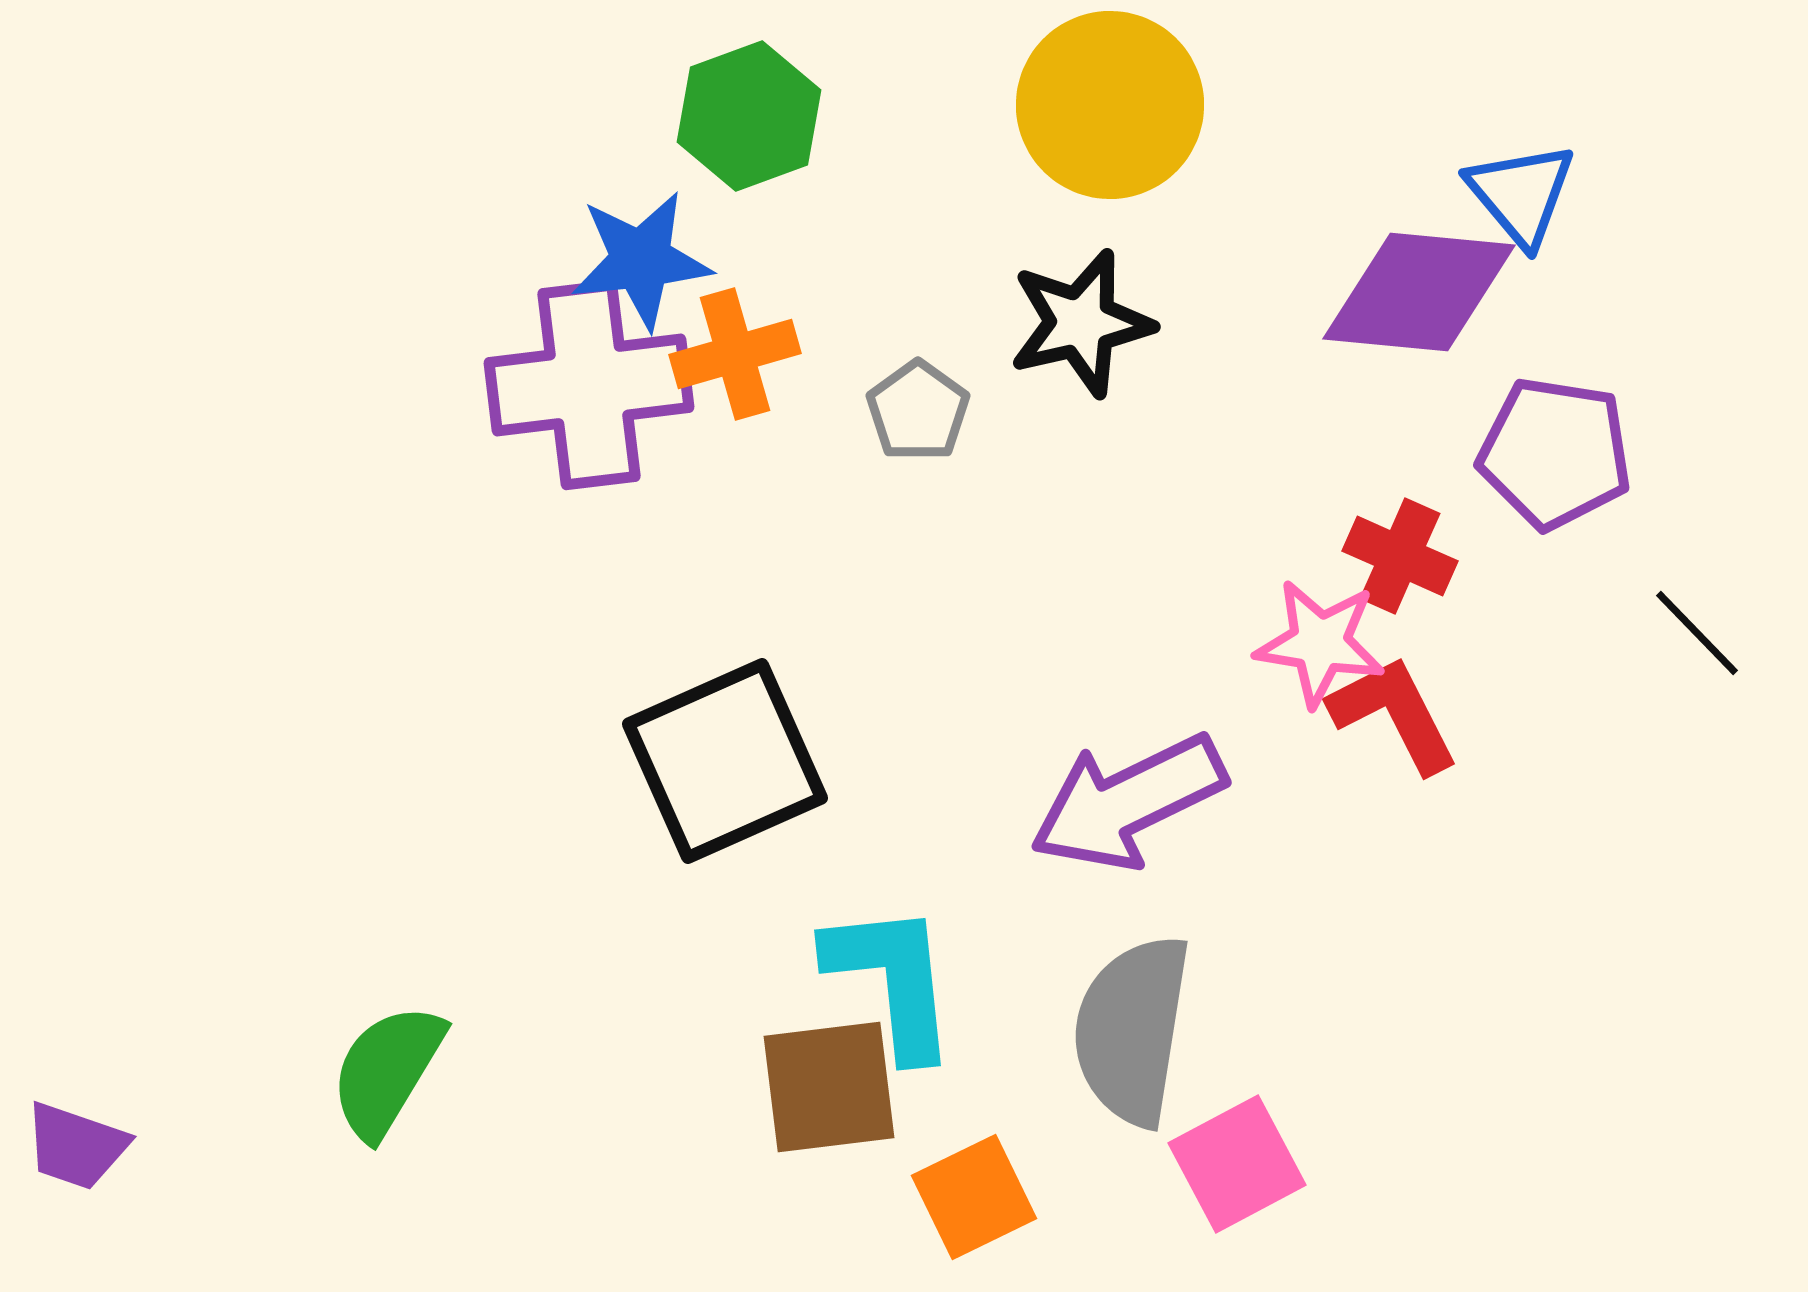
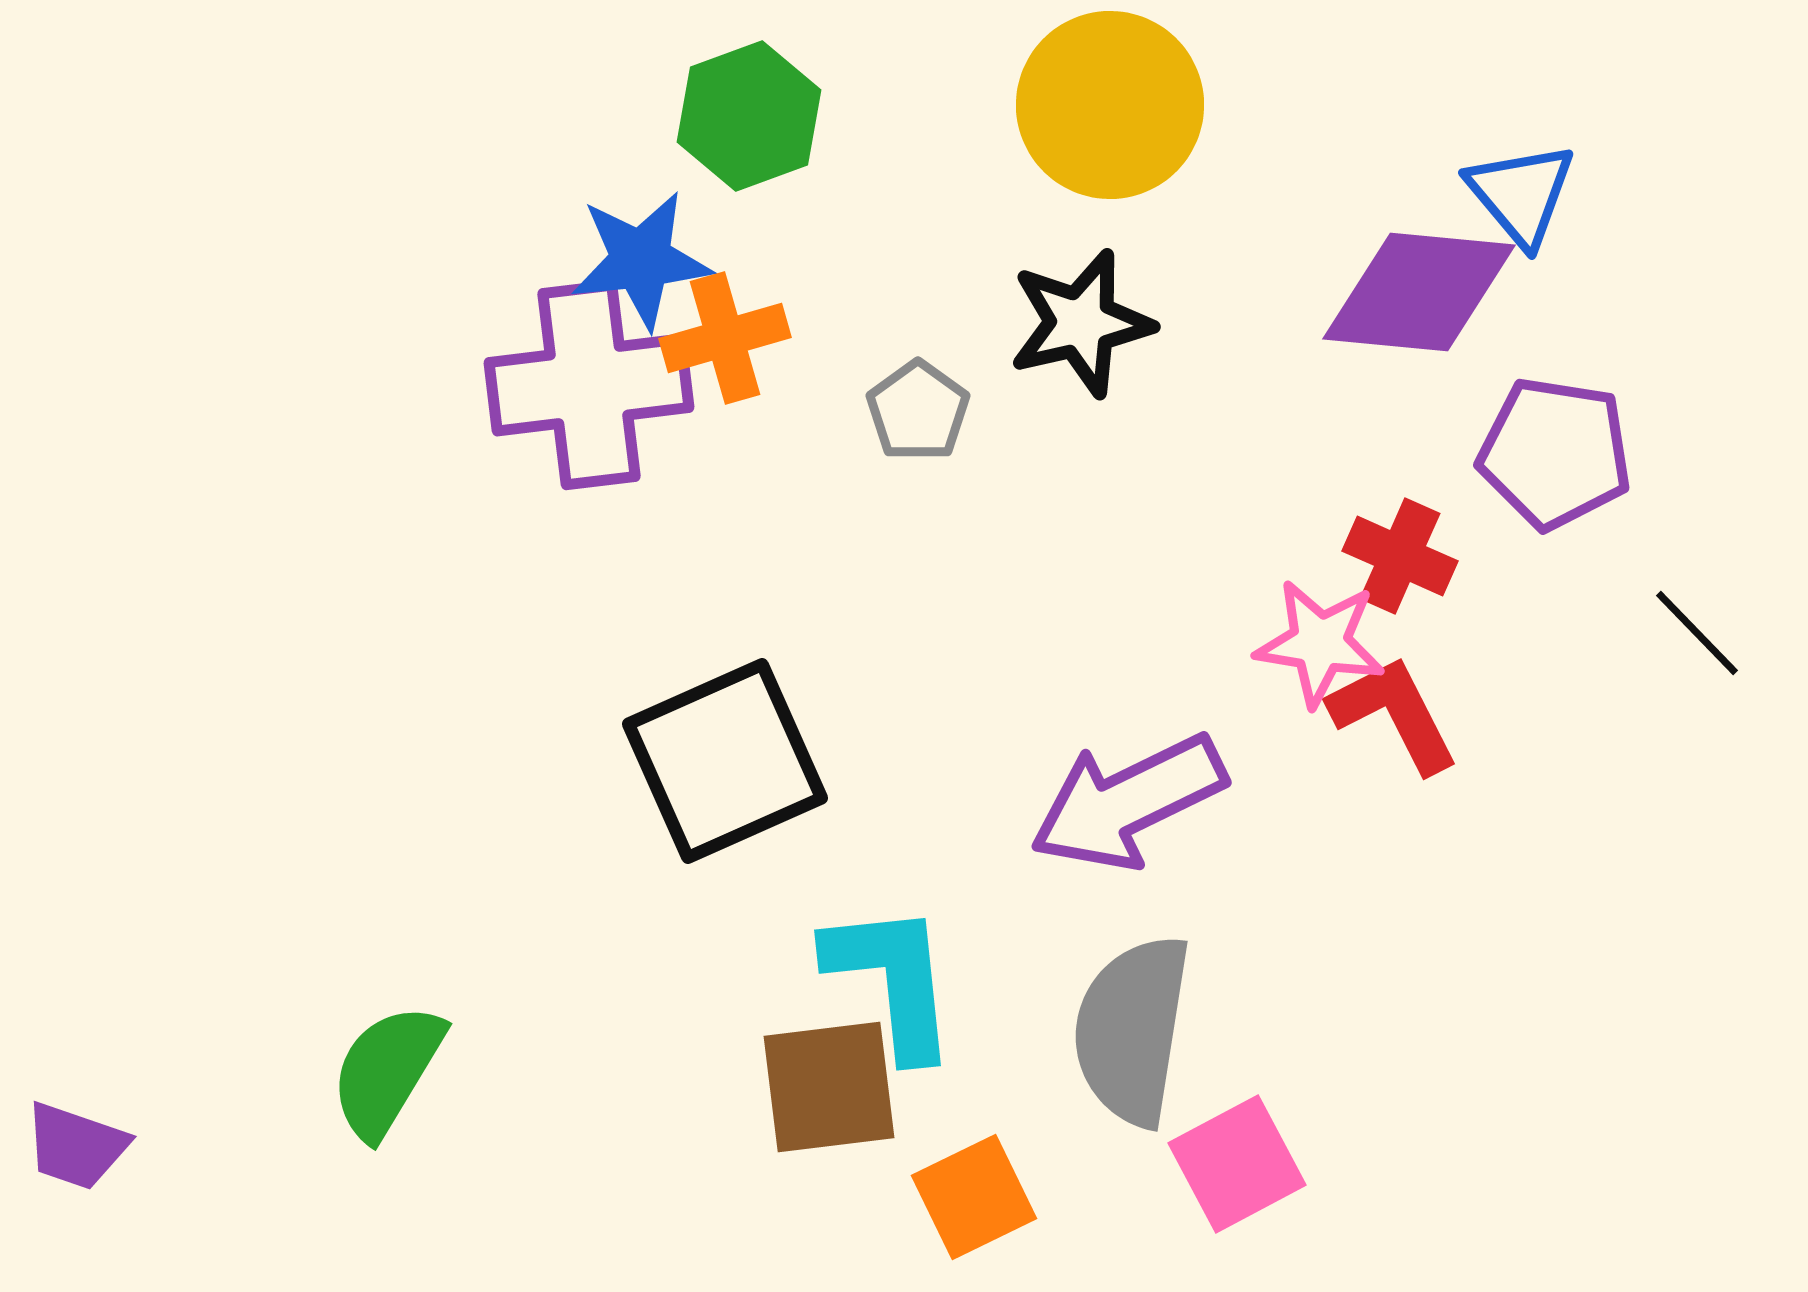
orange cross: moved 10 px left, 16 px up
